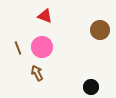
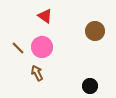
red triangle: rotated 14 degrees clockwise
brown circle: moved 5 px left, 1 px down
brown line: rotated 24 degrees counterclockwise
black circle: moved 1 px left, 1 px up
